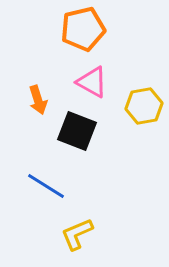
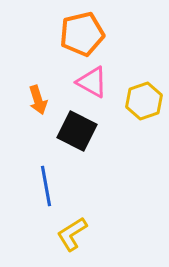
orange pentagon: moved 1 px left, 5 px down
yellow hexagon: moved 5 px up; rotated 9 degrees counterclockwise
black square: rotated 6 degrees clockwise
blue line: rotated 48 degrees clockwise
yellow L-shape: moved 5 px left; rotated 9 degrees counterclockwise
